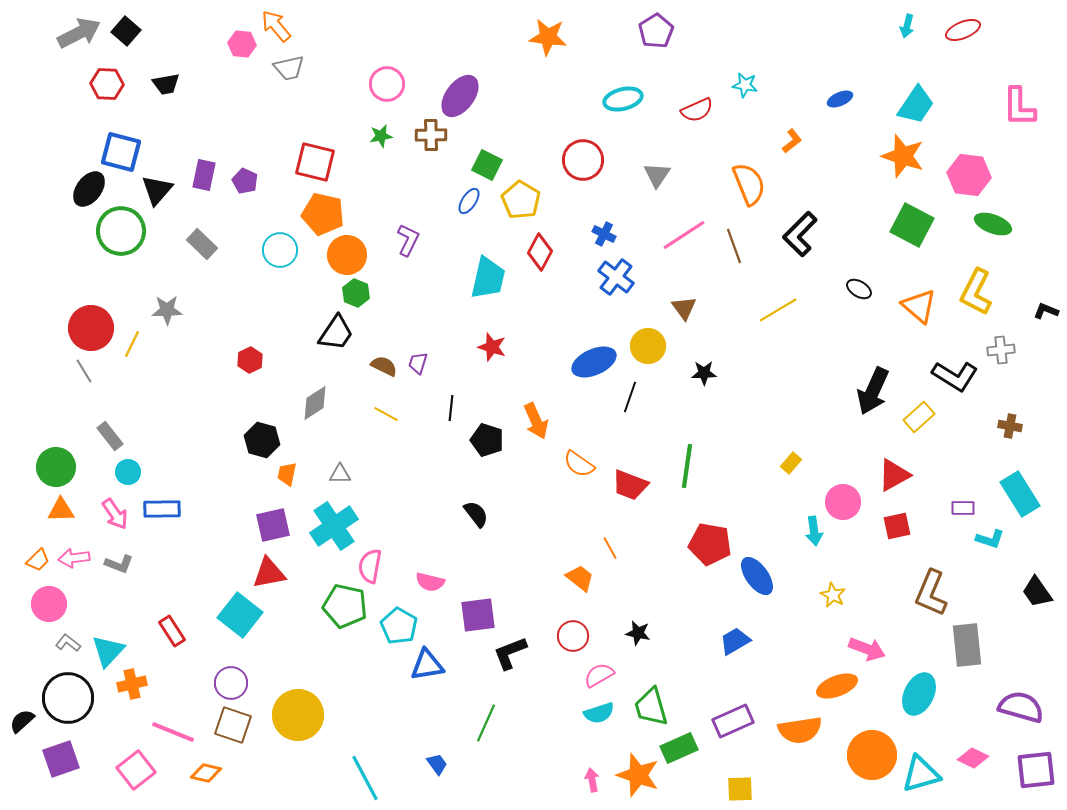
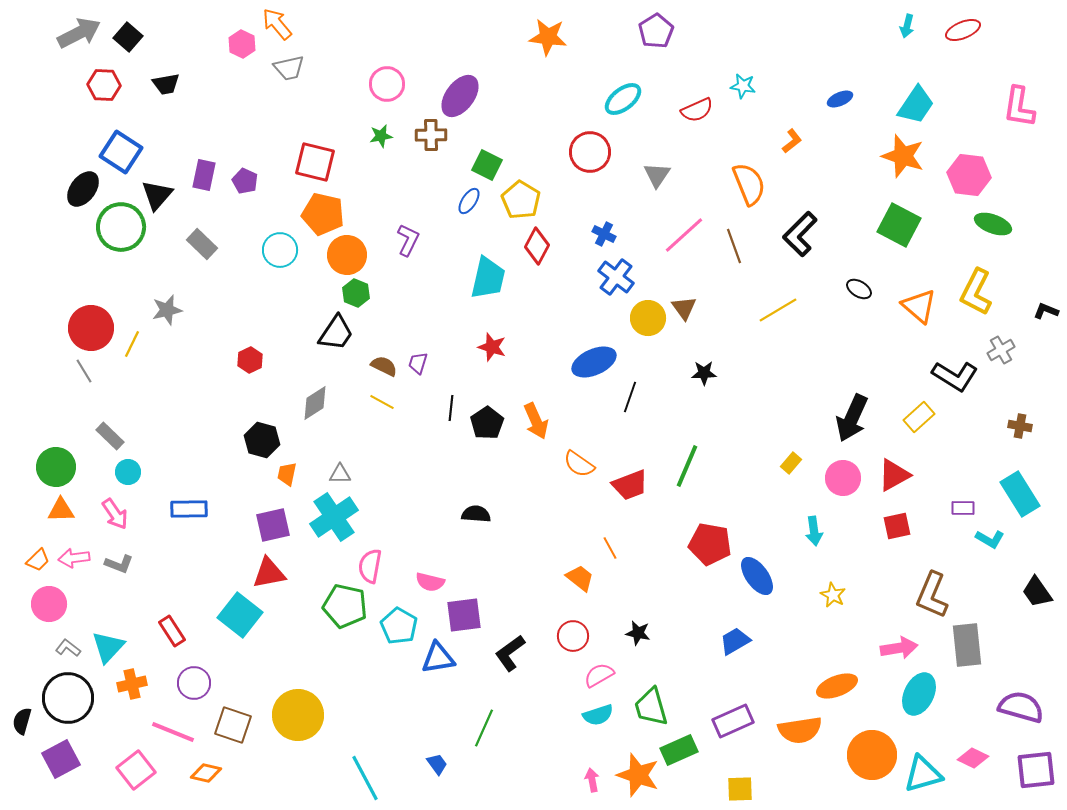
orange arrow at (276, 26): moved 1 px right, 2 px up
black square at (126, 31): moved 2 px right, 6 px down
pink hexagon at (242, 44): rotated 20 degrees clockwise
red hexagon at (107, 84): moved 3 px left, 1 px down
cyan star at (745, 85): moved 2 px left, 1 px down
cyan ellipse at (623, 99): rotated 24 degrees counterclockwise
pink L-shape at (1019, 107): rotated 9 degrees clockwise
blue square at (121, 152): rotated 18 degrees clockwise
red circle at (583, 160): moved 7 px right, 8 px up
black ellipse at (89, 189): moved 6 px left
black triangle at (157, 190): moved 5 px down
green square at (912, 225): moved 13 px left
green circle at (121, 231): moved 4 px up
pink line at (684, 235): rotated 9 degrees counterclockwise
red diamond at (540, 252): moved 3 px left, 6 px up
gray star at (167, 310): rotated 12 degrees counterclockwise
yellow circle at (648, 346): moved 28 px up
gray cross at (1001, 350): rotated 24 degrees counterclockwise
black arrow at (873, 391): moved 21 px left, 27 px down
yellow line at (386, 414): moved 4 px left, 12 px up
brown cross at (1010, 426): moved 10 px right
gray rectangle at (110, 436): rotated 8 degrees counterclockwise
black pentagon at (487, 440): moved 17 px up; rotated 20 degrees clockwise
green line at (687, 466): rotated 15 degrees clockwise
red trapezoid at (630, 485): rotated 42 degrees counterclockwise
pink circle at (843, 502): moved 24 px up
blue rectangle at (162, 509): moved 27 px right
black semicircle at (476, 514): rotated 48 degrees counterclockwise
cyan cross at (334, 526): moved 9 px up
cyan L-shape at (990, 539): rotated 12 degrees clockwise
brown L-shape at (931, 593): moved 1 px right, 2 px down
purple square at (478, 615): moved 14 px left
gray L-shape at (68, 643): moved 5 px down
pink arrow at (867, 649): moved 32 px right, 1 px up; rotated 30 degrees counterclockwise
cyan triangle at (108, 651): moved 4 px up
black L-shape at (510, 653): rotated 15 degrees counterclockwise
blue triangle at (427, 665): moved 11 px right, 7 px up
purple circle at (231, 683): moved 37 px left
cyan semicircle at (599, 713): moved 1 px left, 2 px down
black semicircle at (22, 721): rotated 32 degrees counterclockwise
green line at (486, 723): moved 2 px left, 5 px down
green rectangle at (679, 748): moved 2 px down
purple square at (61, 759): rotated 9 degrees counterclockwise
cyan triangle at (921, 774): moved 2 px right
